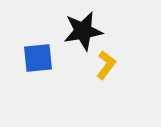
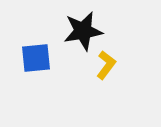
blue square: moved 2 px left
